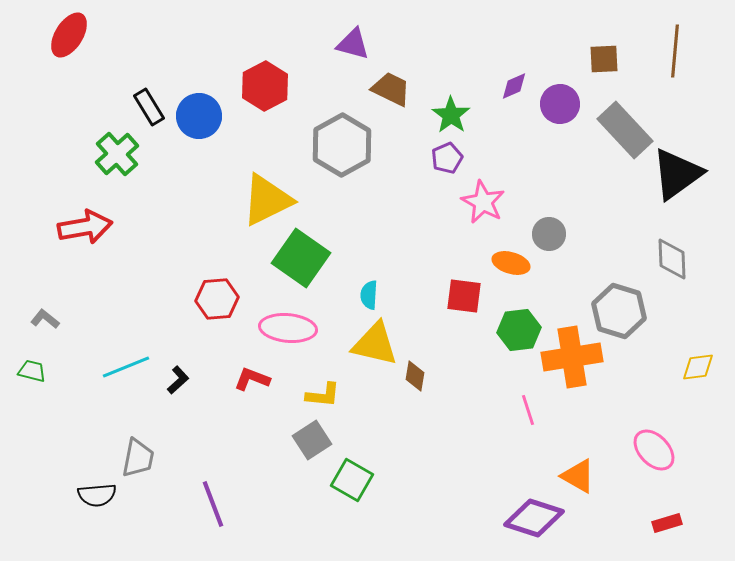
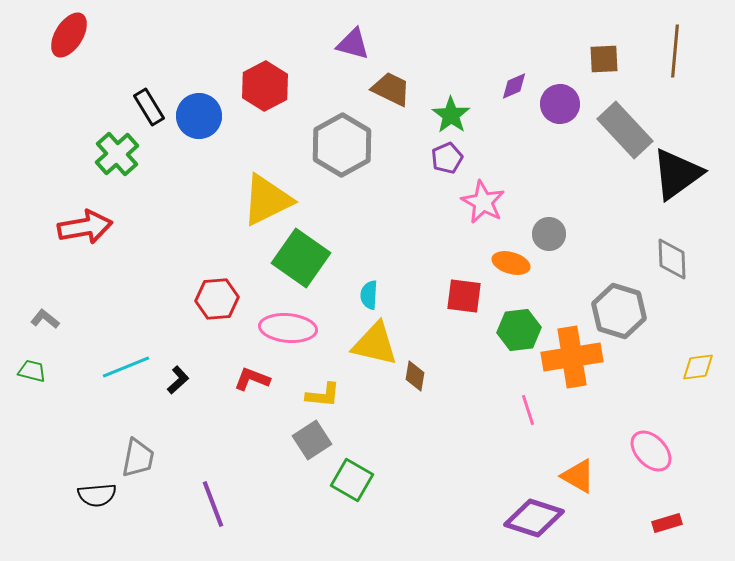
pink ellipse at (654, 450): moved 3 px left, 1 px down
